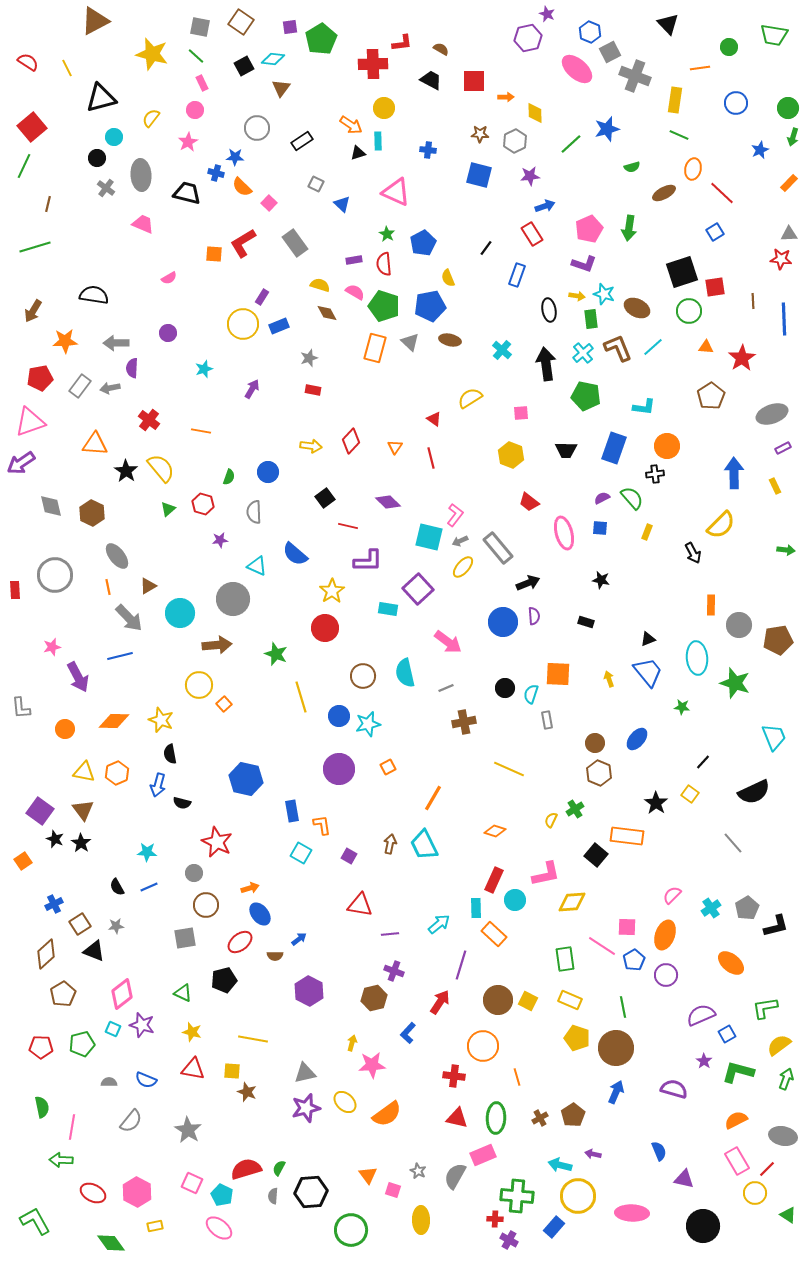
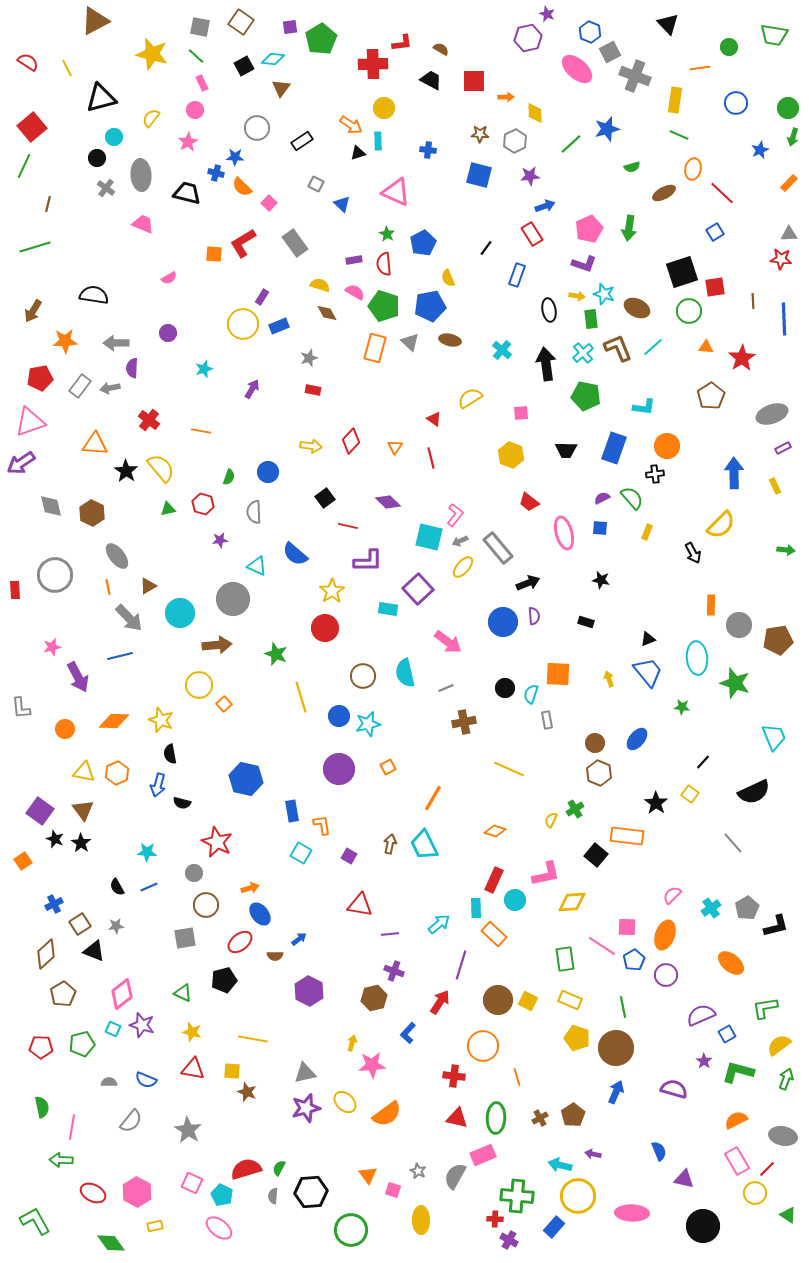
green triangle at (168, 509): rotated 28 degrees clockwise
